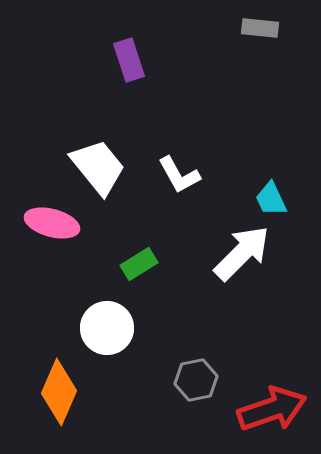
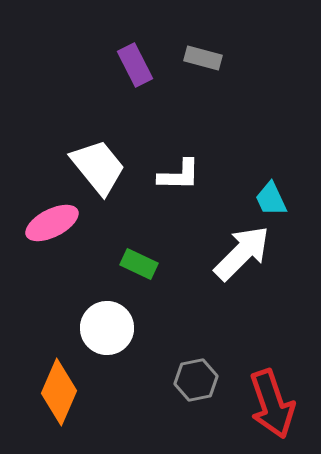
gray rectangle: moved 57 px left, 30 px down; rotated 9 degrees clockwise
purple rectangle: moved 6 px right, 5 px down; rotated 9 degrees counterclockwise
white L-shape: rotated 60 degrees counterclockwise
pink ellipse: rotated 42 degrees counterclockwise
green rectangle: rotated 57 degrees clockwise
red arrow: moved 5 px up; rotated 90 degrees clockwise
